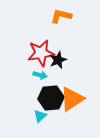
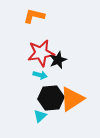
orange L-shape: moved 27 px left
